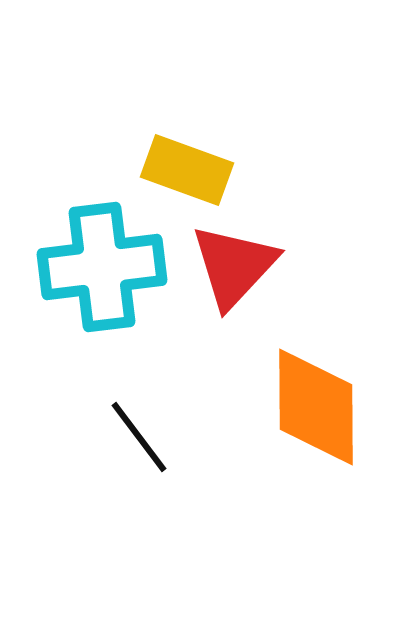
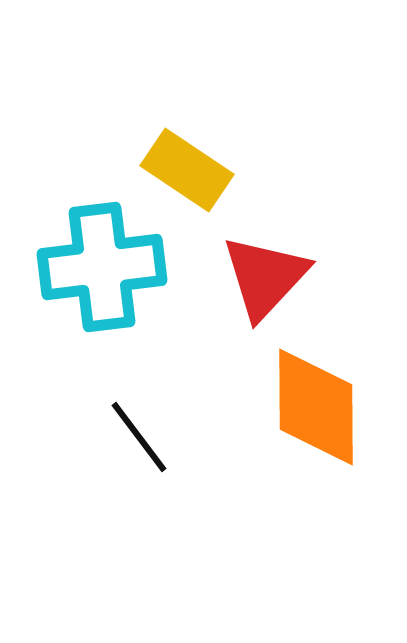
yellow rectangle: rotated 14 degrees clockwise
red triangle: moved 31 px right, 11 px down
